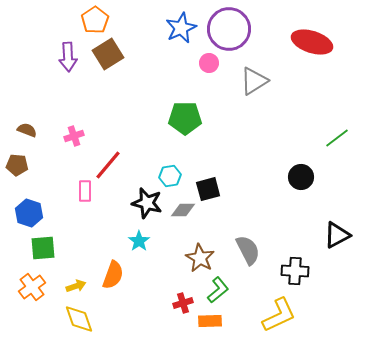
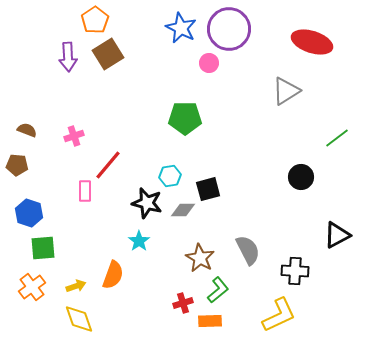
blue star: rotated 20 degrees counterclockwise
gray triangle: moved 32 px right, 10 px down
